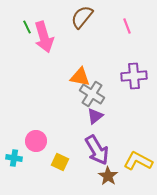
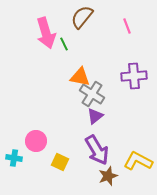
green line: moved 37 px right, 17 px down
pink arrow: moved 2 px right, 4 px up
brown star: rotated 18 degrees clockwise
